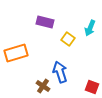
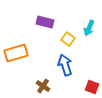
cyan arrow: moved 1 px left
blue arrow: moved 5 px right, 7 px up
